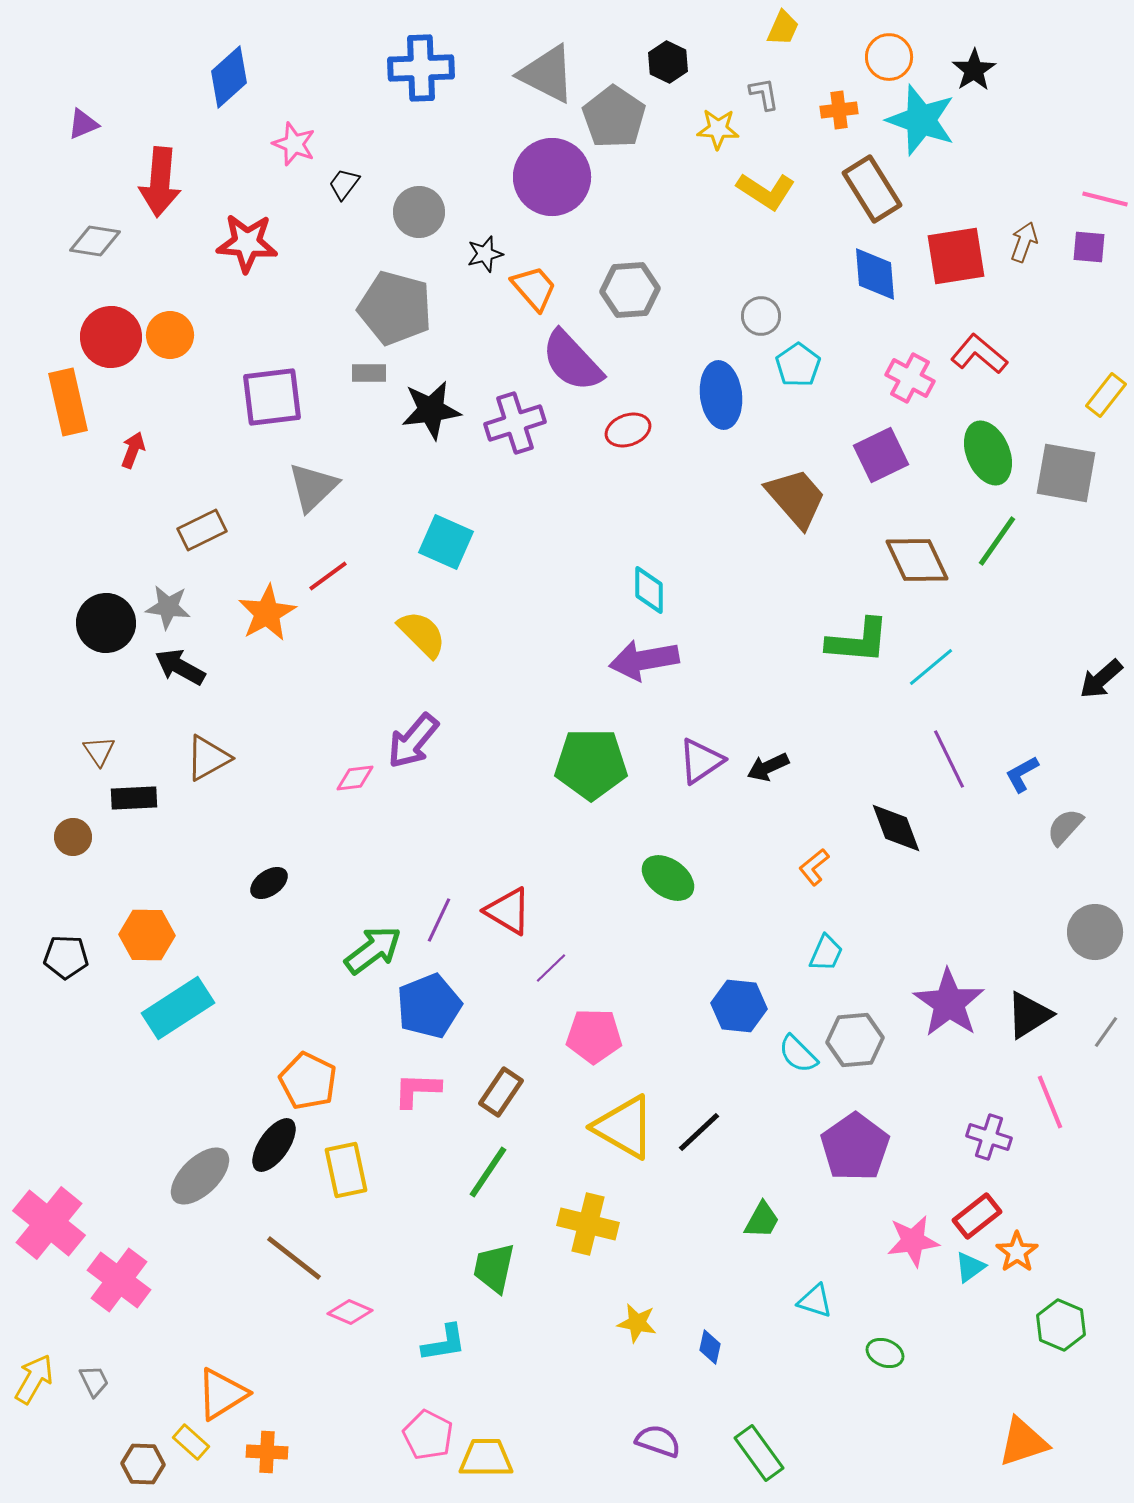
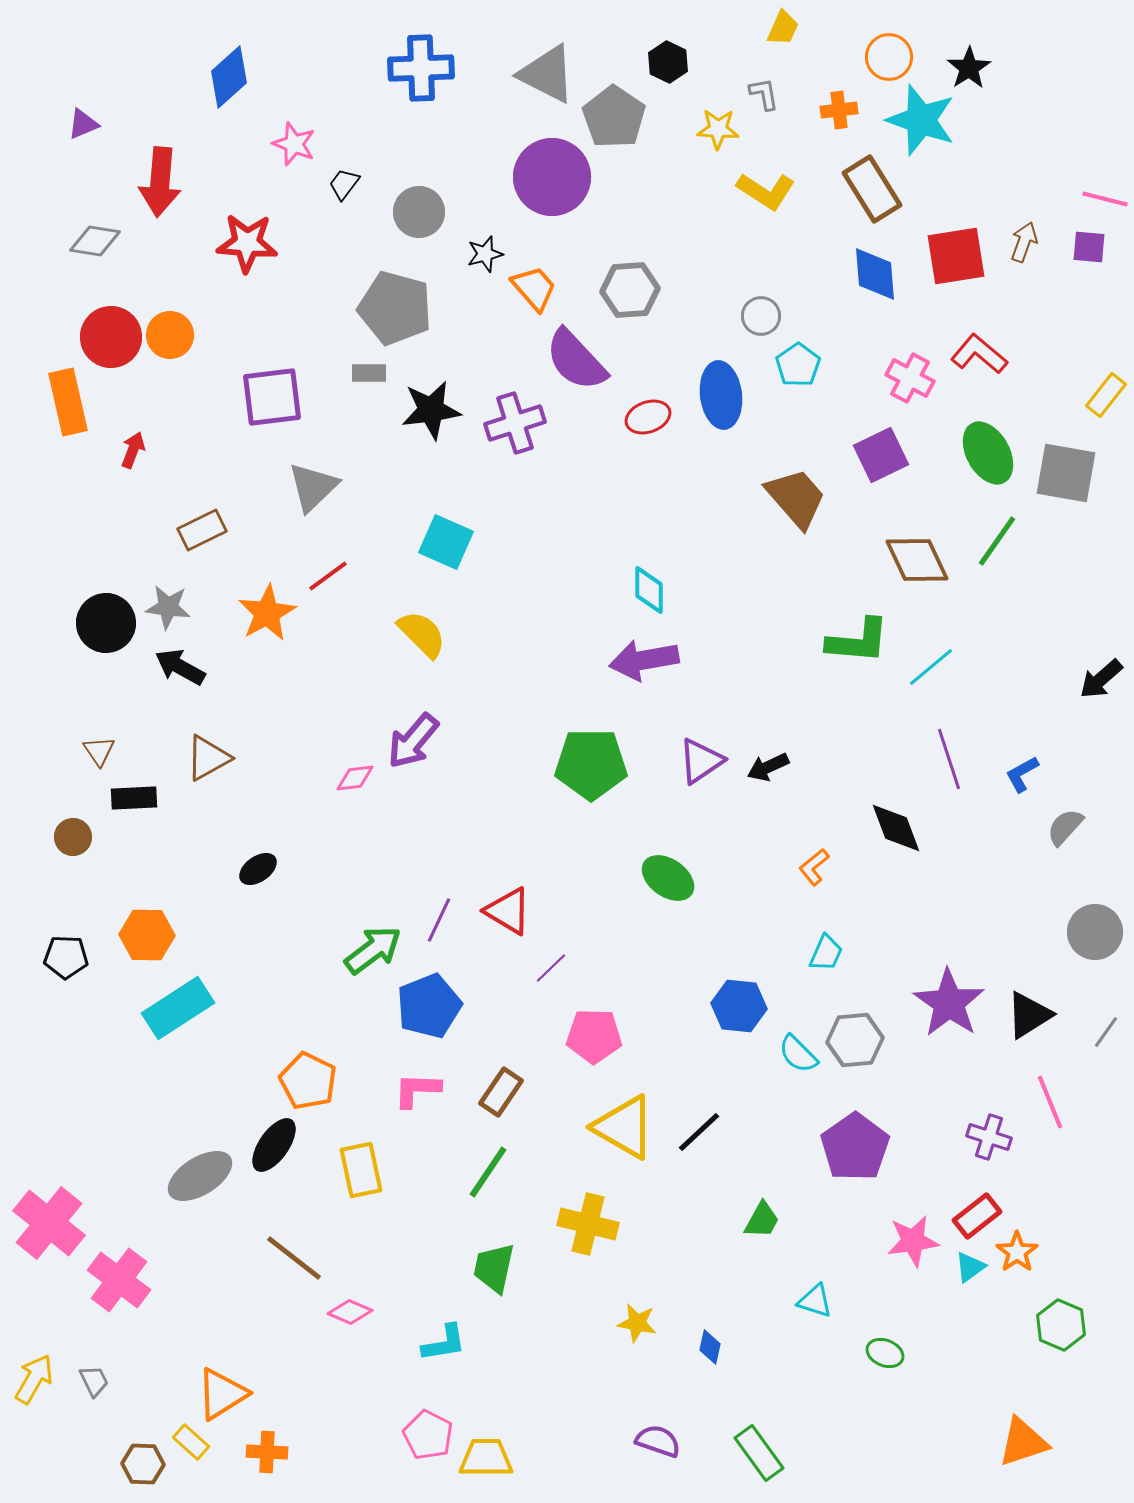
black star at (974, 70): moved 5 px left, 2 px up
purple semicircle at (572, 361): moved 4 px right, 1 px up
red ellipse at (628, 430): moved 20 px right, 13 px up
green ellipse at (988, 453): rotated 6 degrees counterclockwise
purple line at (949, 759): rotated 8 degrees clockwise
black ellipse at (269, 883): moved 11 px left, 14 px up
yellow rectangle at (346, 1170): moved 15 px right
gray ellipse at (200, 1176): rotated 12 degrees clockwise
